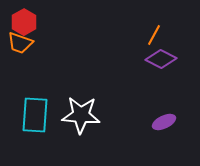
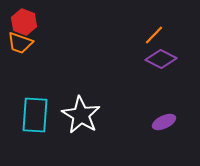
red hexagon: rotated 10 degrees counterclockwise
orange line: rotated 15 degrees clockwise
white star: rotated 27 degrees clockwise
